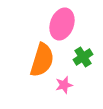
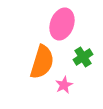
orange semicircle: moved 2 px down
pink star: rotated 12 degrees counterclockwise
